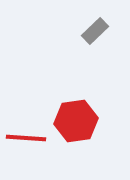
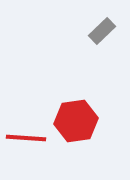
gray rectangle: moved 7 px right
